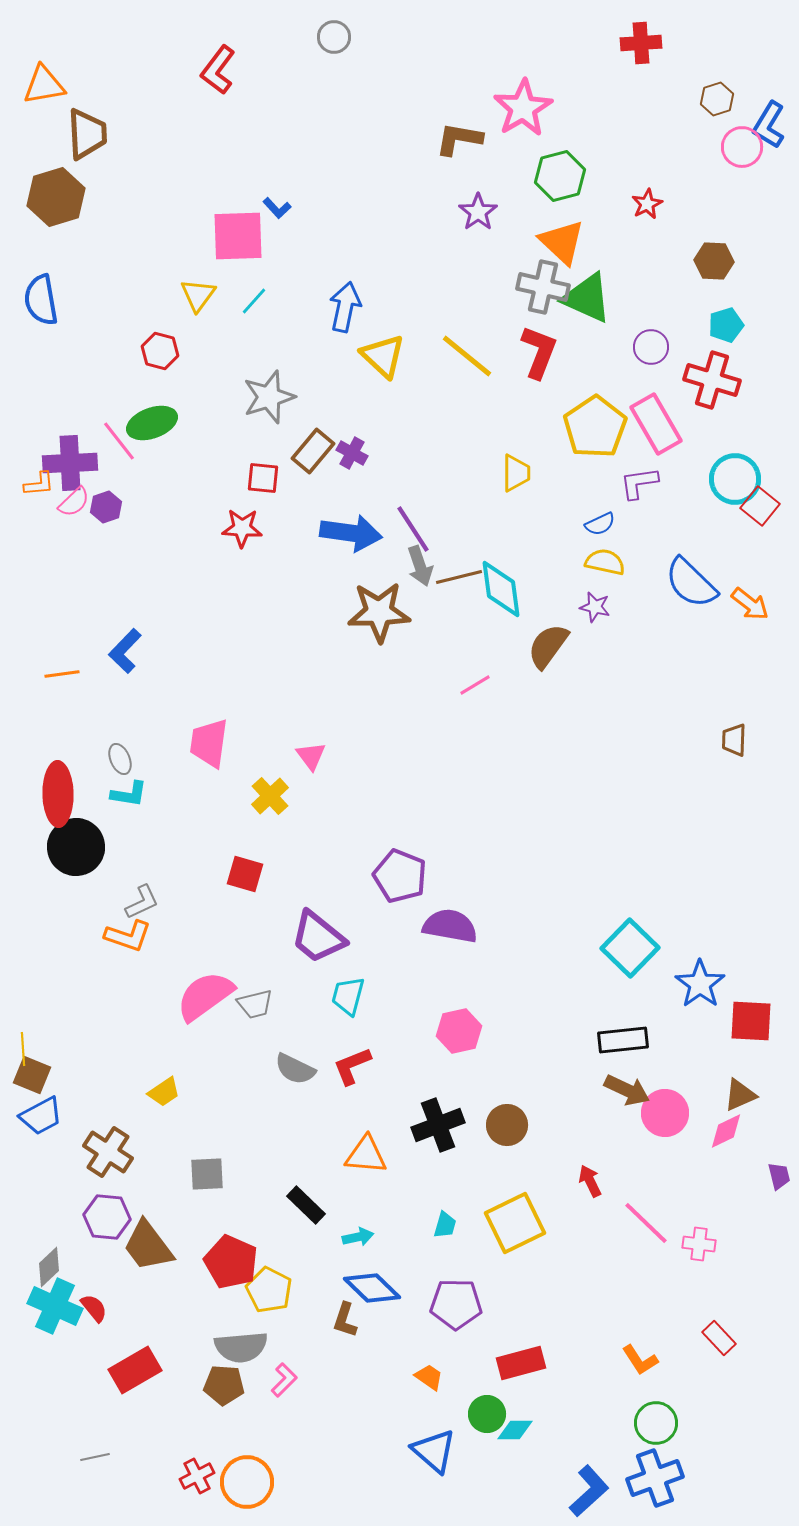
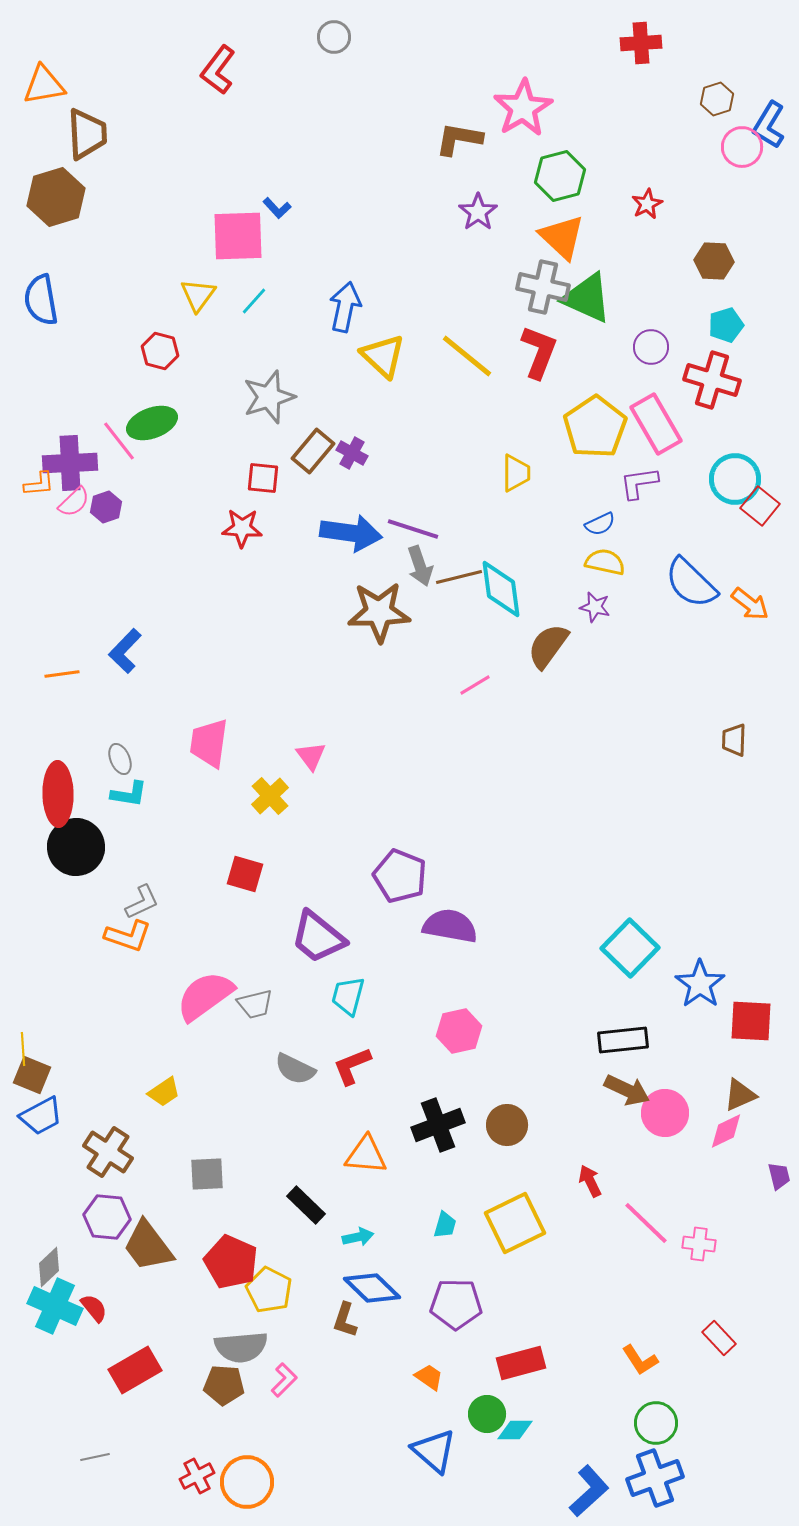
orange triangle at (562, 242): moved 5 px up
purple line at (413, 529): rotated 39 degrees counterclockwise
